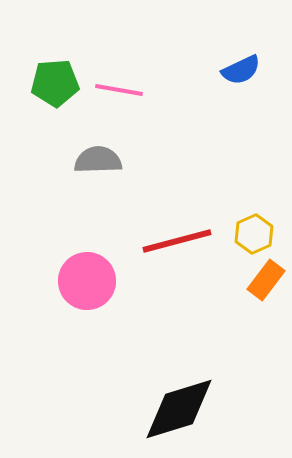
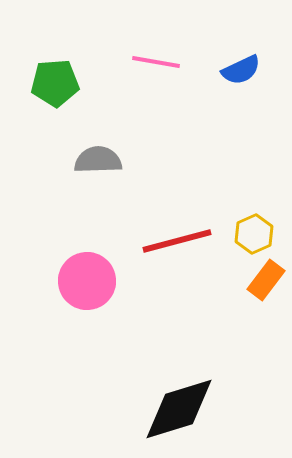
pink line: moved 37 px right, 28 px up
